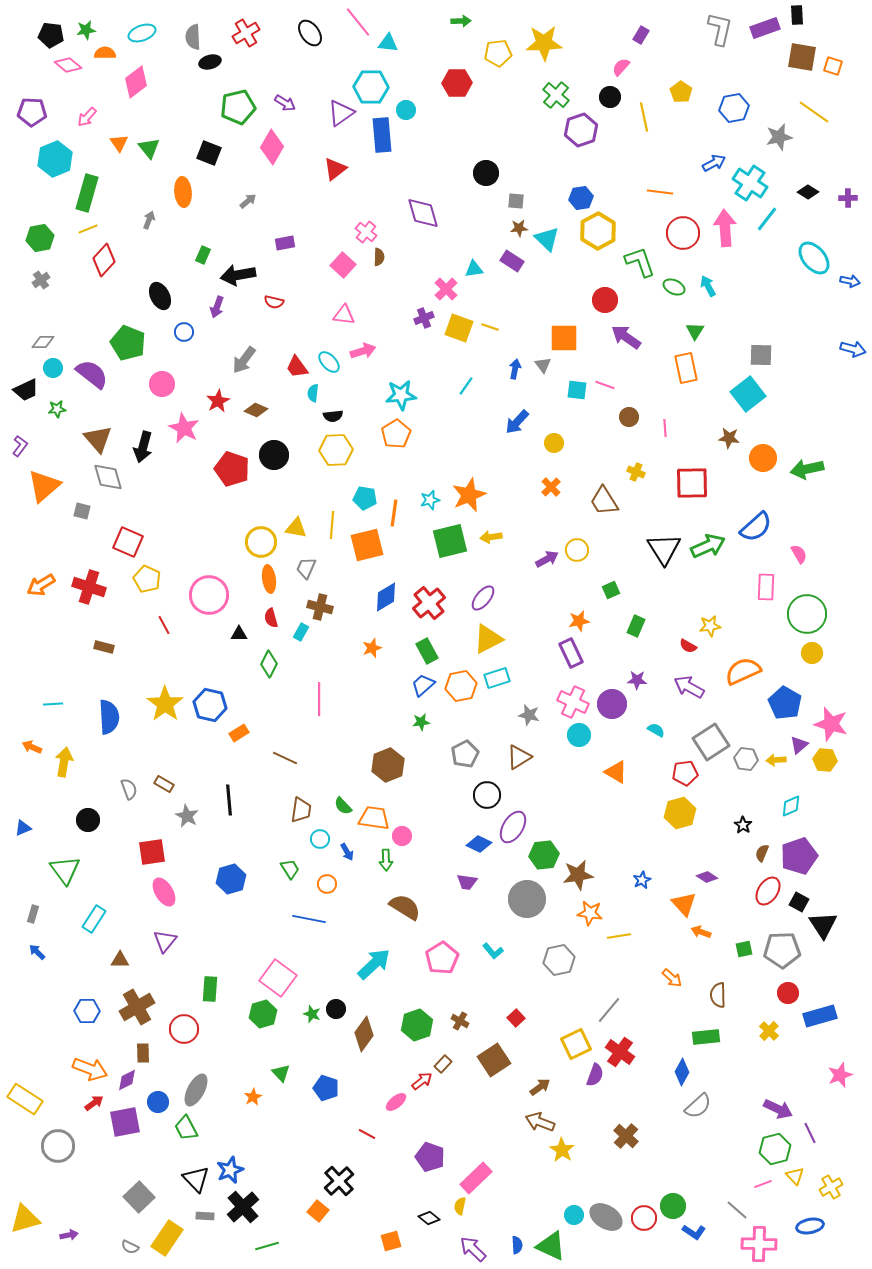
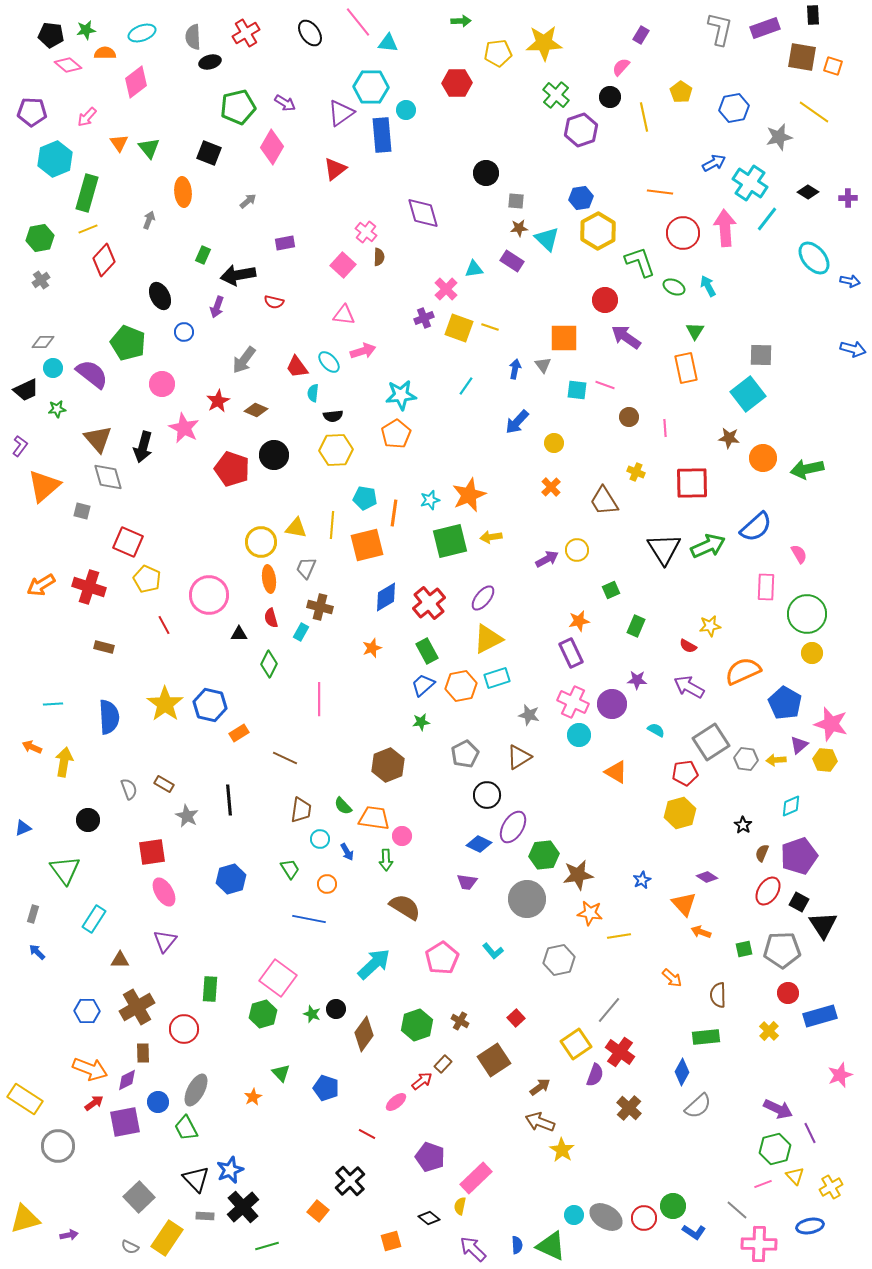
black rectangle at (797, 15): moved 16 px right
yellow square at (576, 1044): rotated 8 degrees counterclockwise
brown cross at (626, 1136): moved 3 px right, 28 px up
black cross at (339, 1181): moved 11 px right
